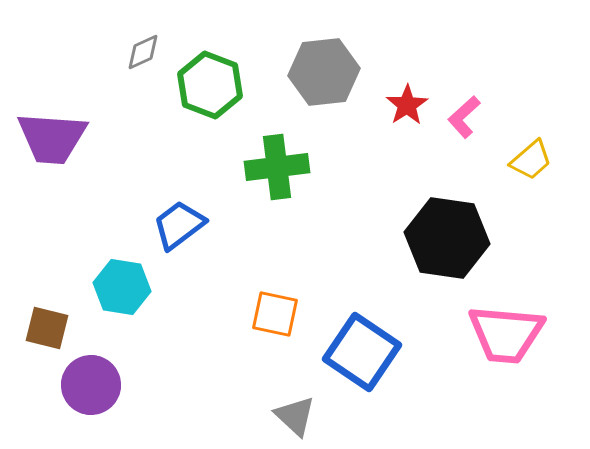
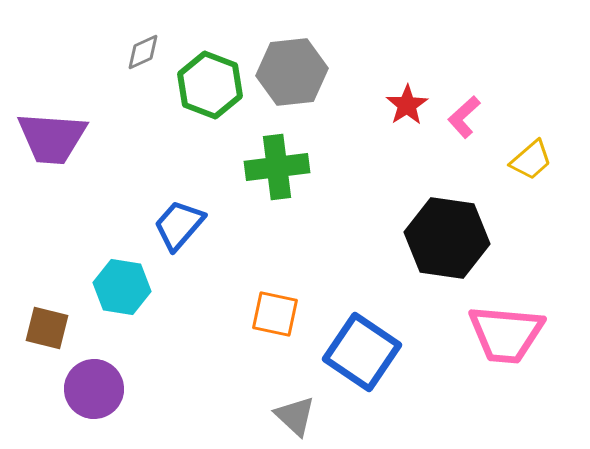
gray hexagon: moved 32 px left
blue trapezoid: rotated 12 degrees counterclockwise
purple circle: moved 3 px right, 4 px down
